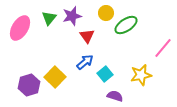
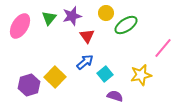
pink ellipse: moved 2 px up
